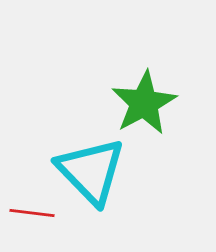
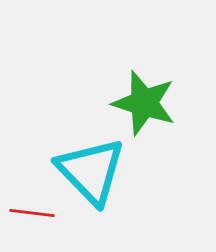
green star: rotated 26 degrees counterclockwise
